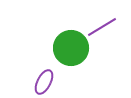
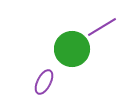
green circle: moved 1 px right, 1 px down
